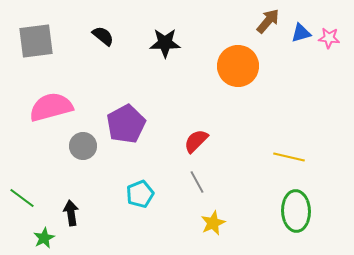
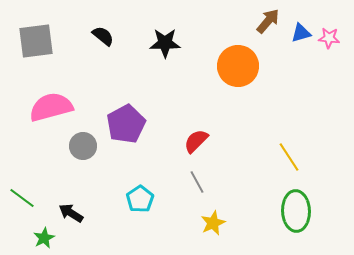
yellow line: rotated 44 degrees clockwise
cyan pentagon: moved 5 px down; rotated 12 degrees counterclockwise
black arrow: rotated 50 degrees counterclockwise
